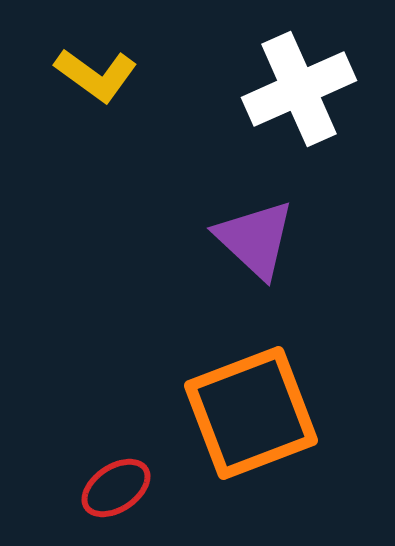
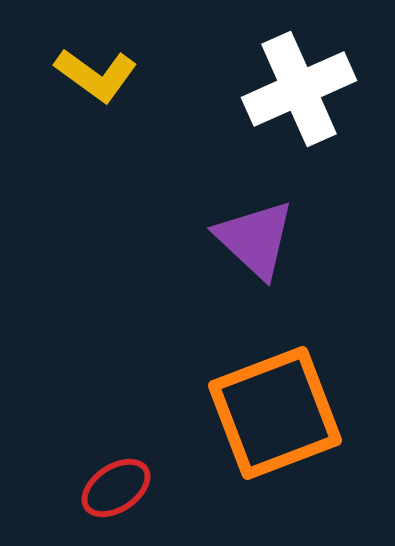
orange square: moved 24 px right
